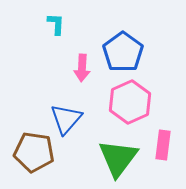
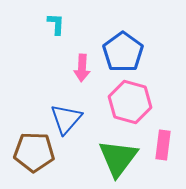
pink hexagon: rotated 21 degrees counterclockwise
brown pentagon: rotated 6 degrees counterclockwise
